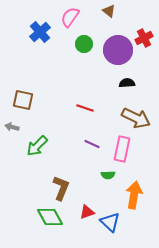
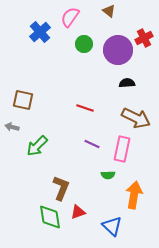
red triangle: moved 9 px left
green diamond: rotated 20 degrees clockwise
blue triangle: moved 2 px right, 4 px down
